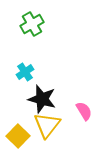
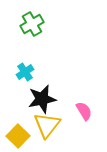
black star: rotated 28 degrees counterclockwise
